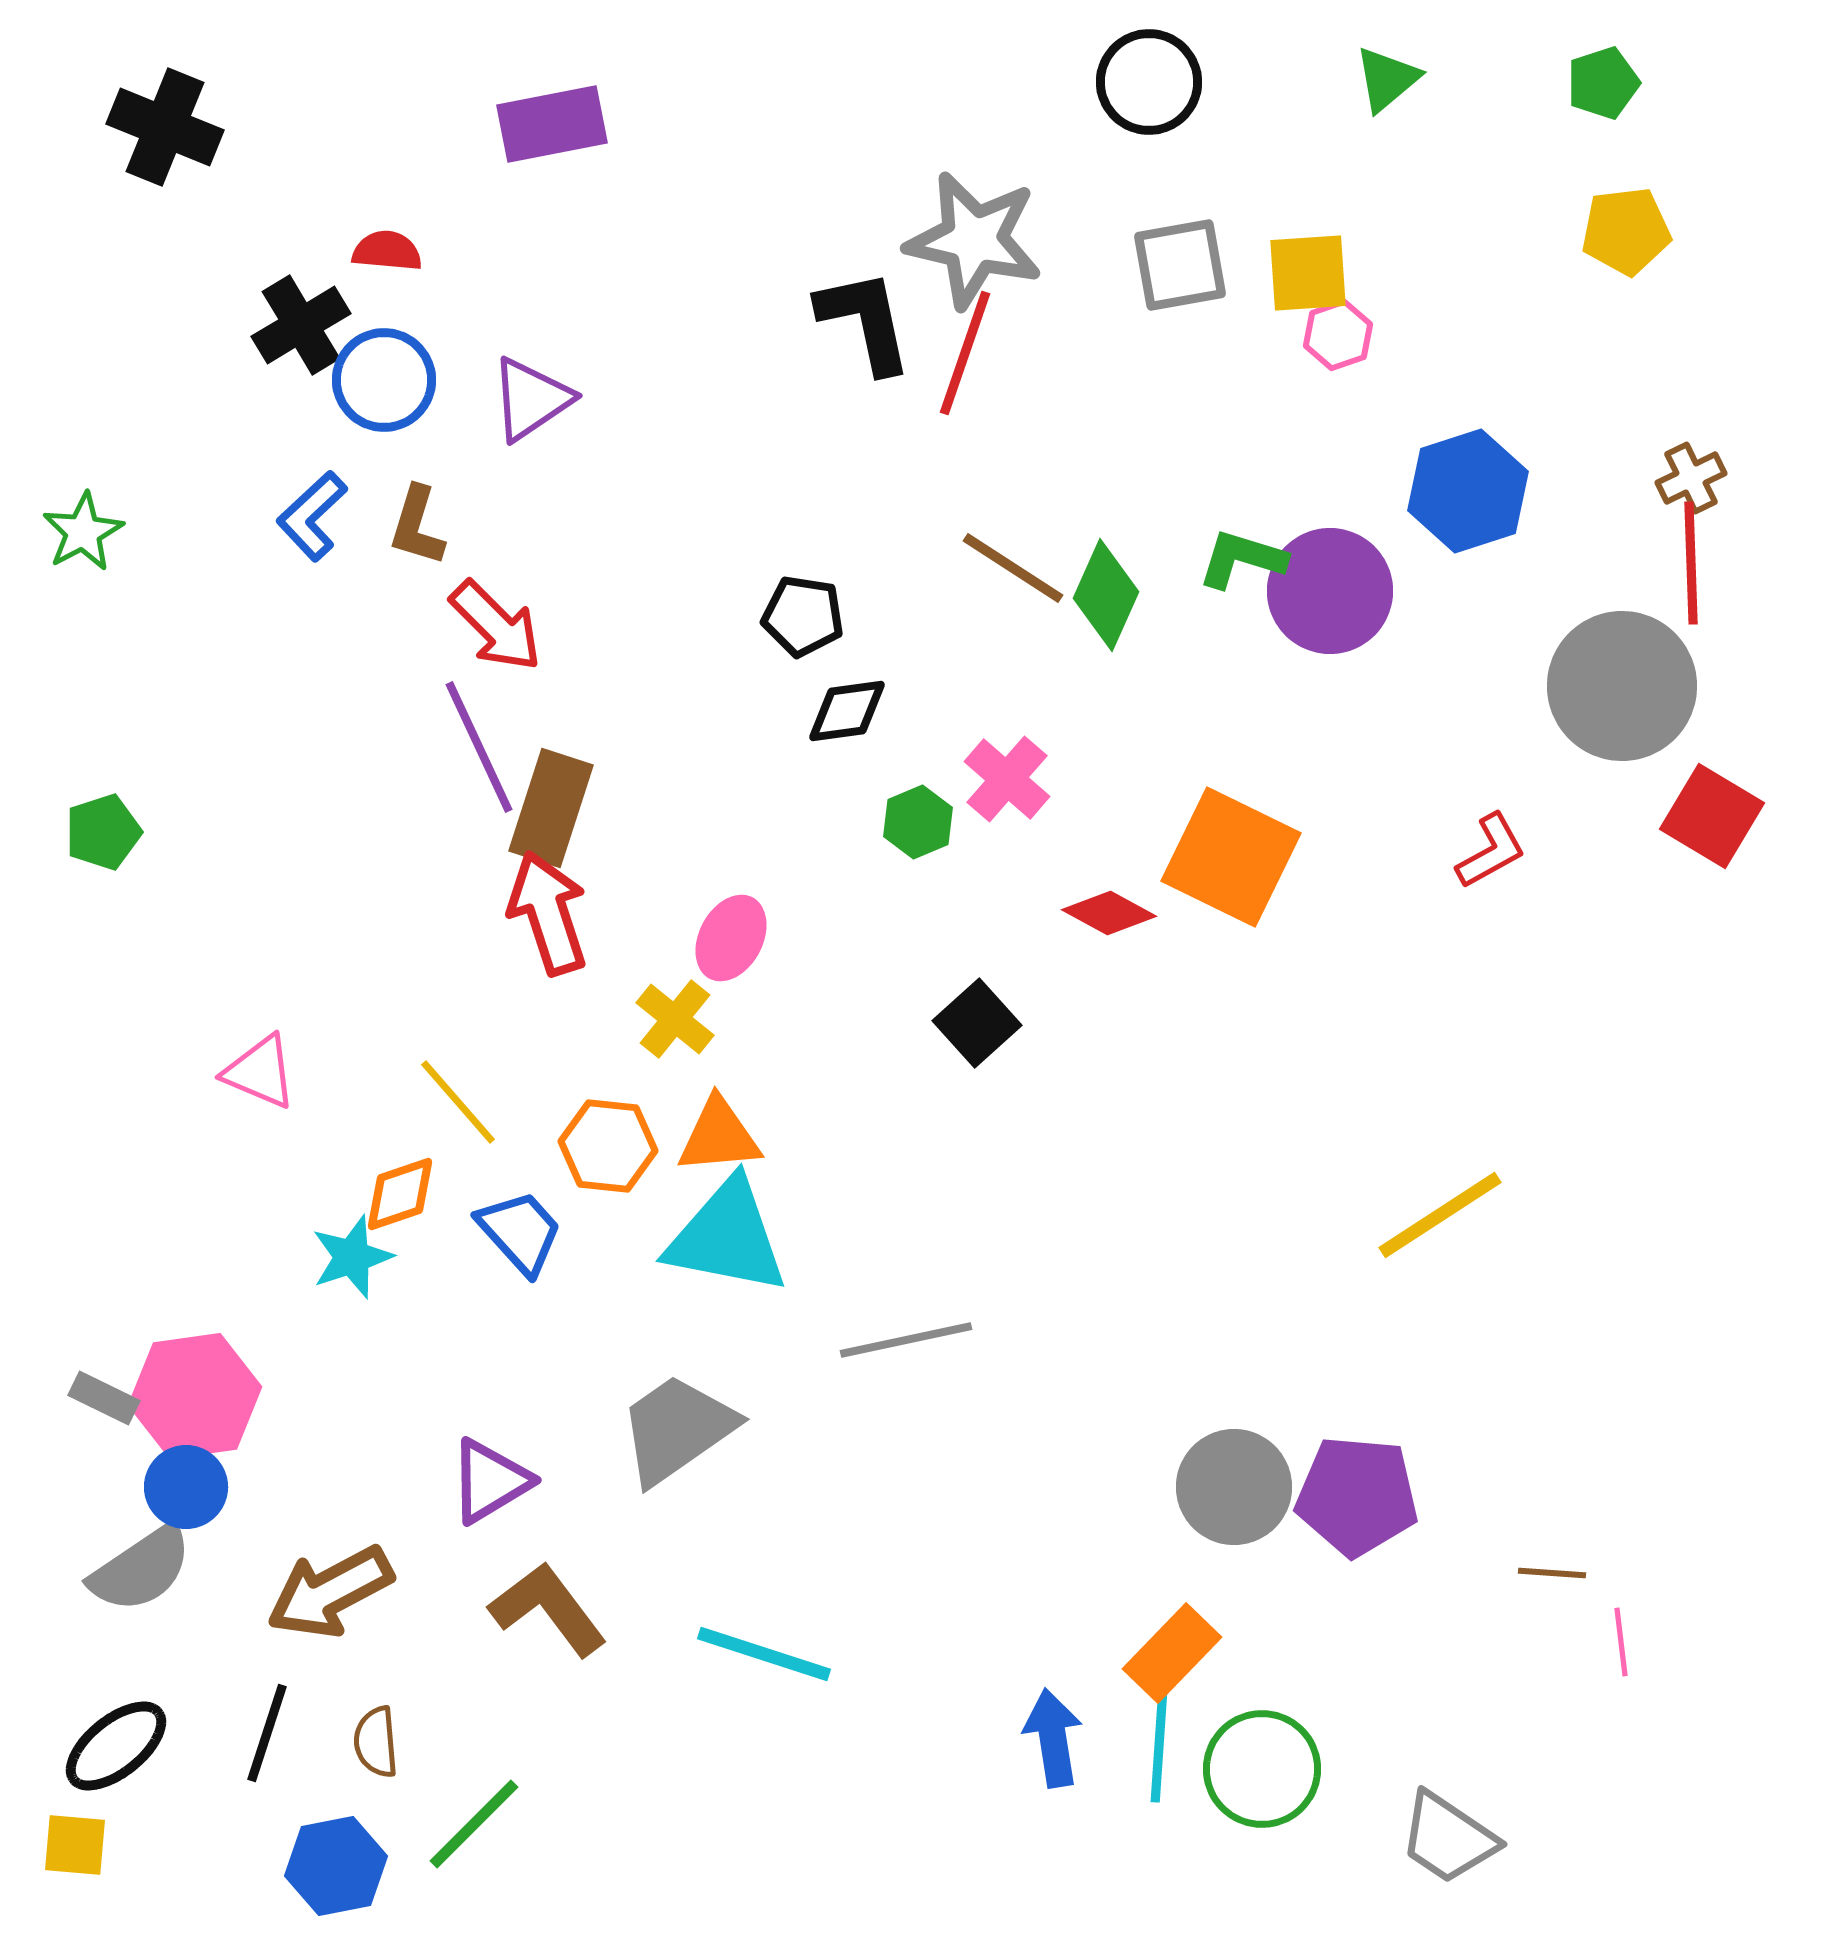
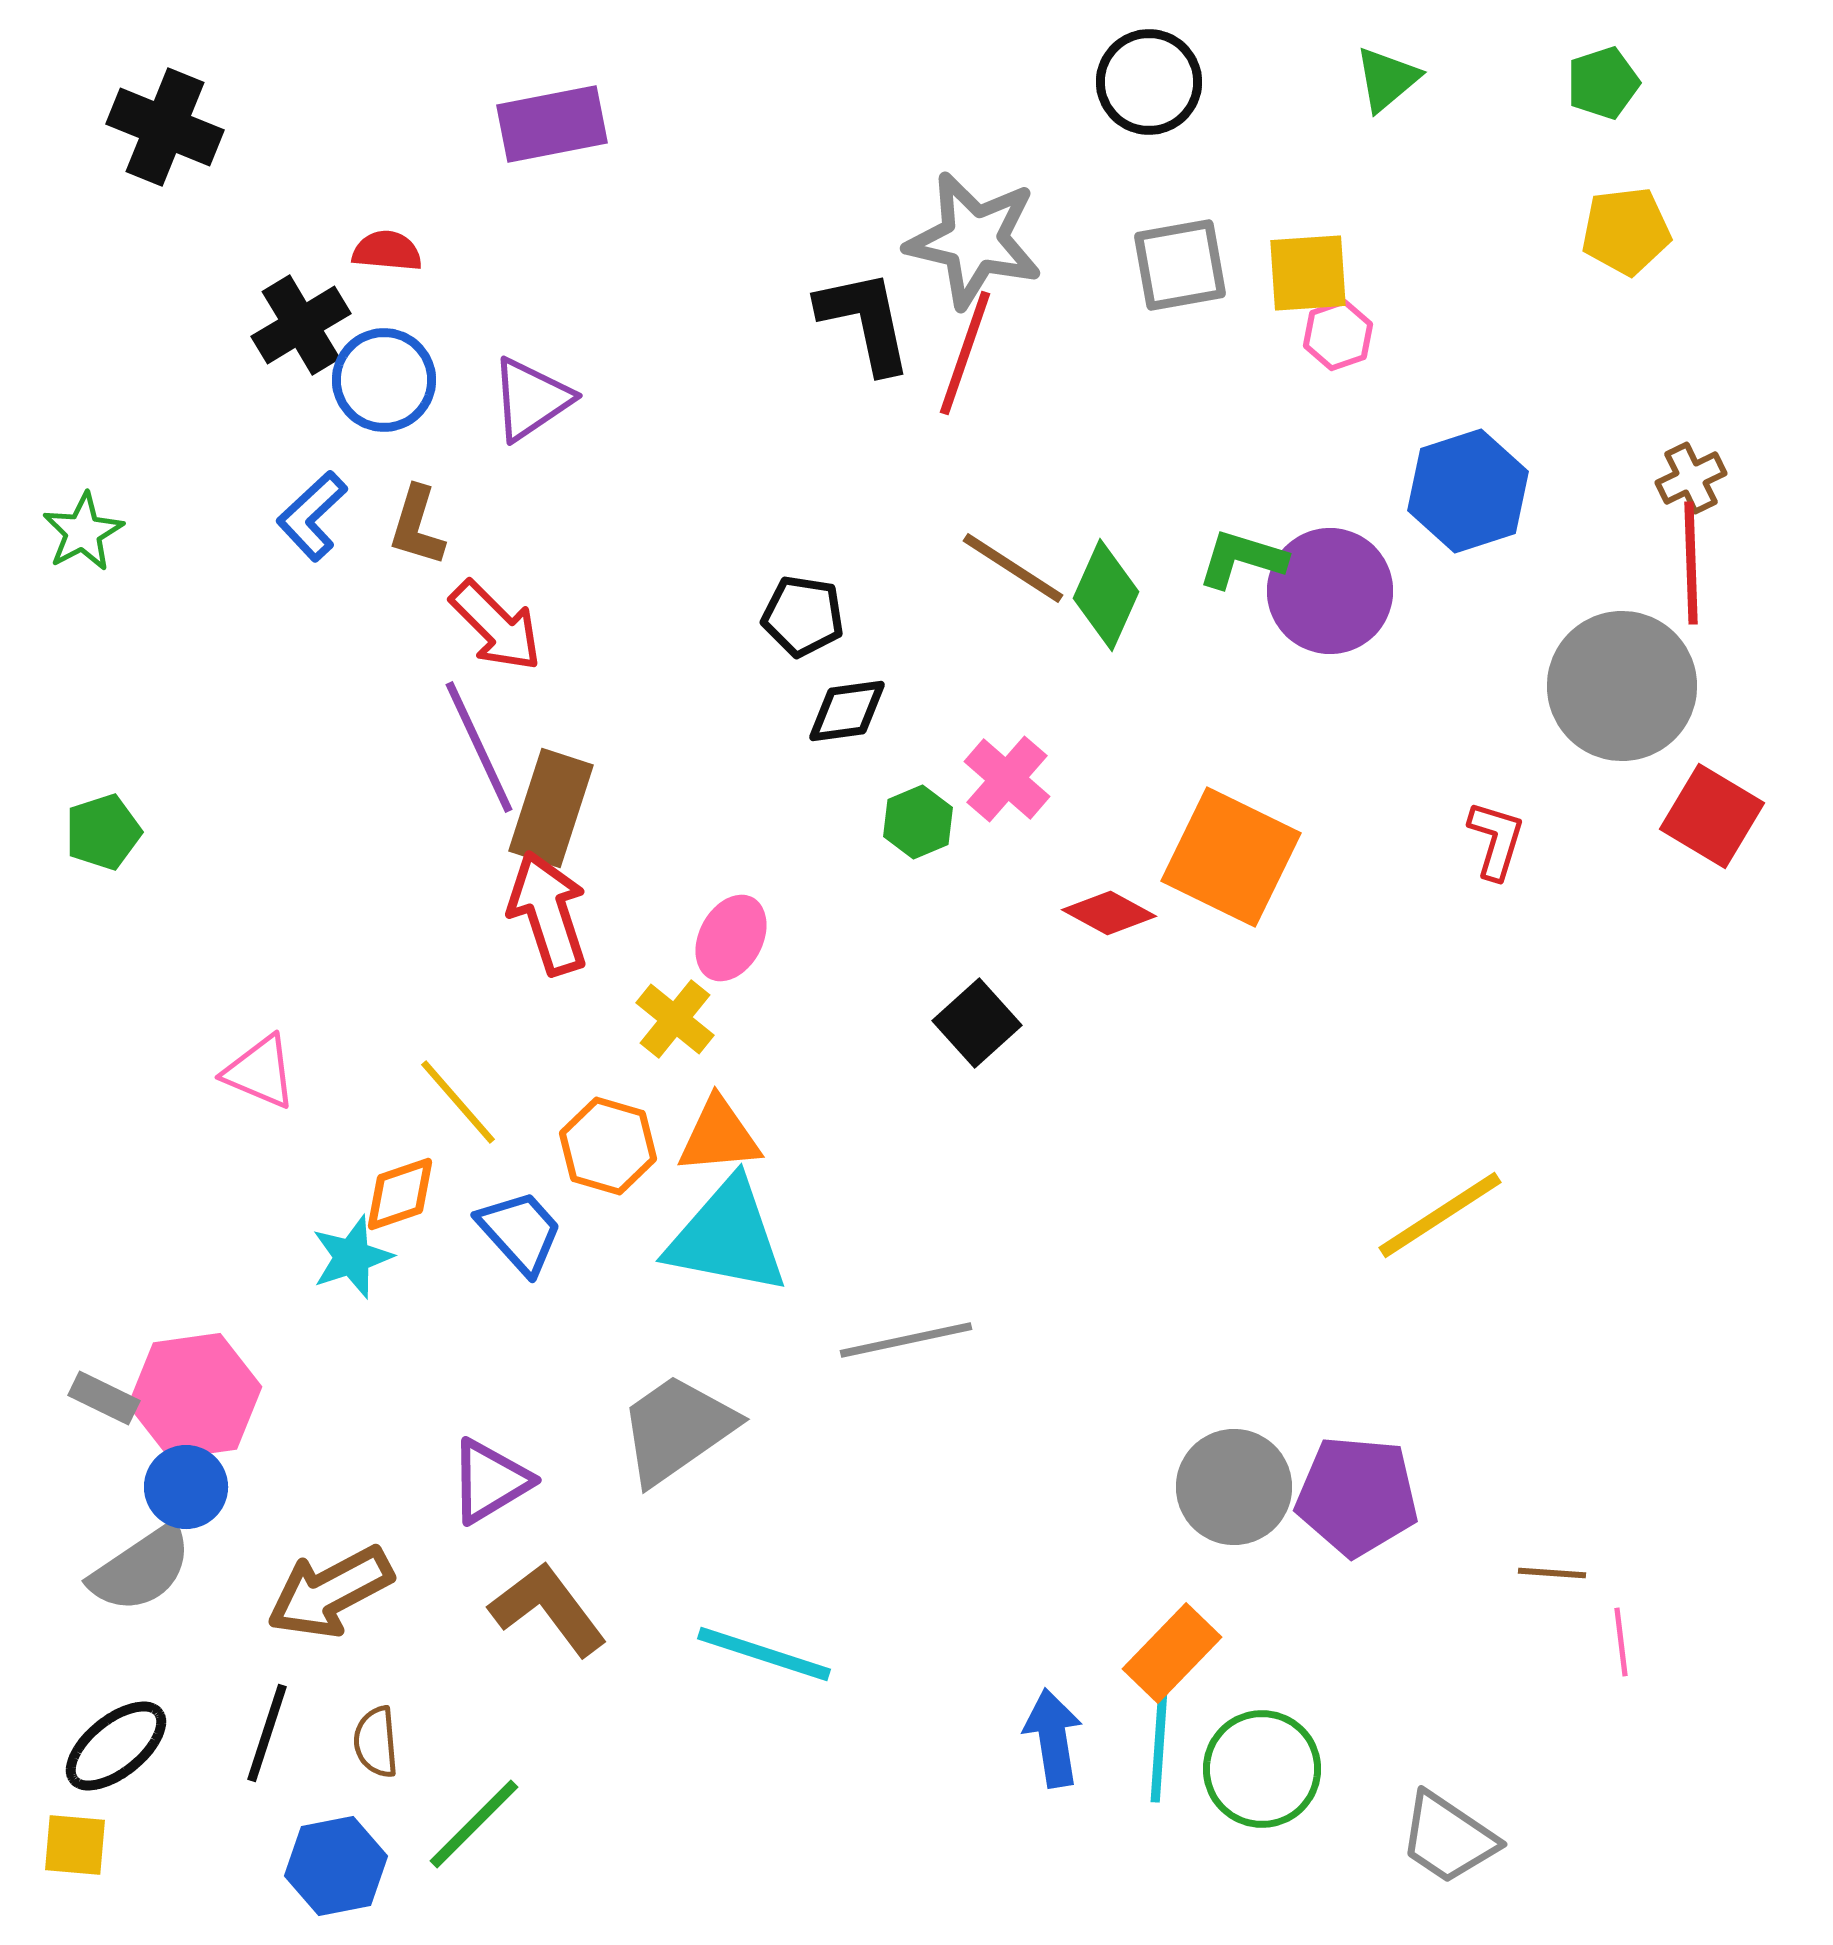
red L-shape at (1491, 851): moved 5 px right, 11 px up; rotated 44 degrees counterclockwise
orange hexagon at (608, 1146): rotated 10 degrees clockwise
